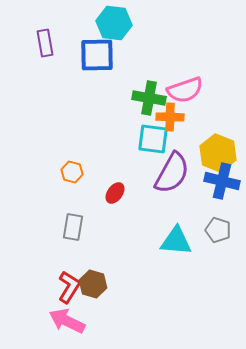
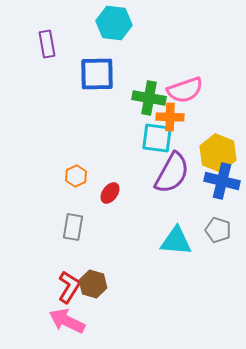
purple rectangle: moved 2 px right, 1 px down
blue square: moved 19 px down
cyan square: moved 4 px right, 1 px up
orange hexagon: moved 4 px right, 4 px down; rotated 20 degrees clockwise
red ellipse: moved 5 px left
